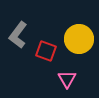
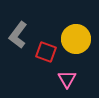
yellow circle: moved 3 px left
red square: moved 1 px down
